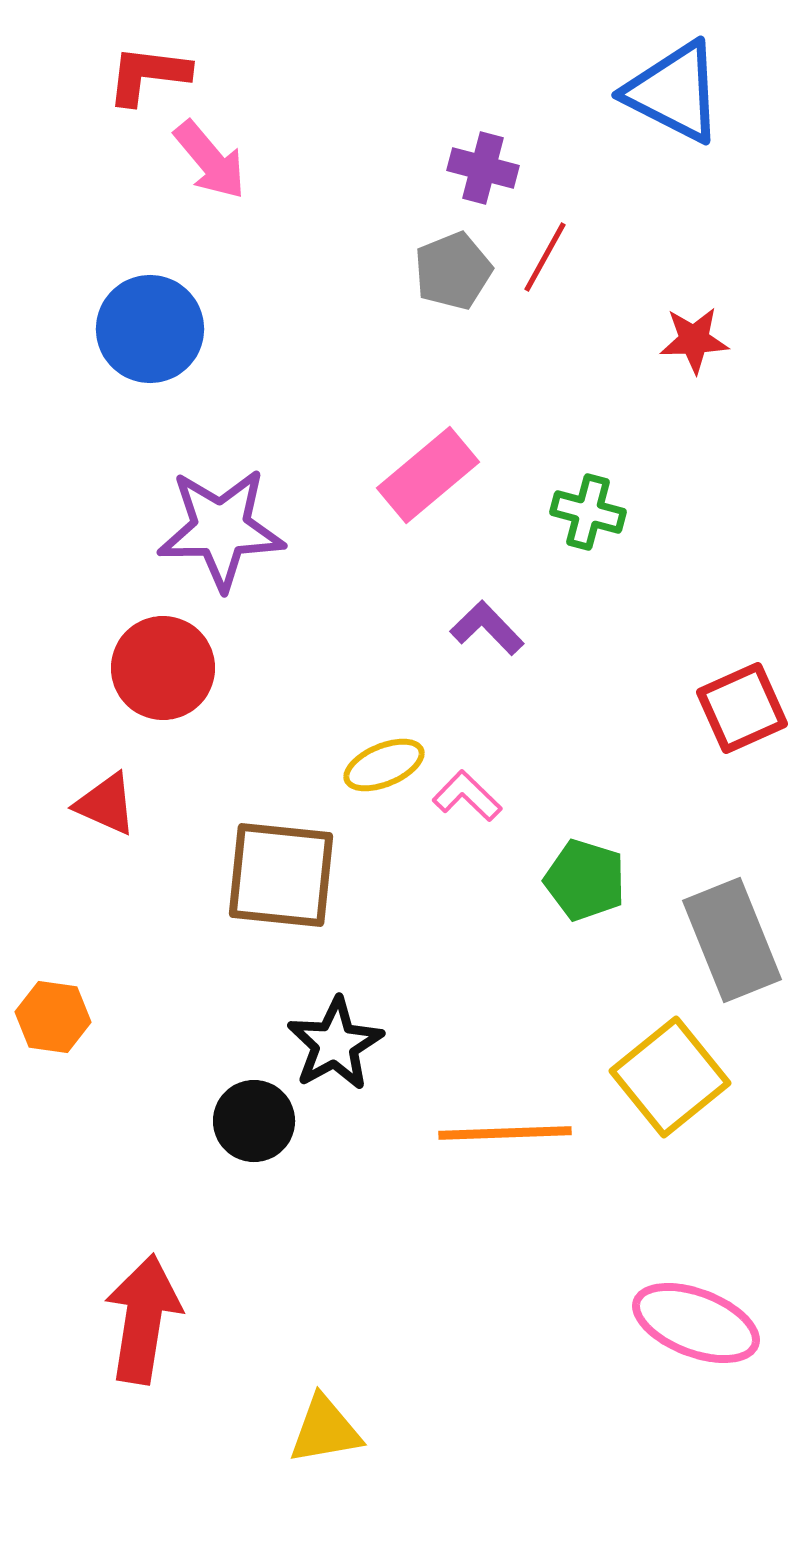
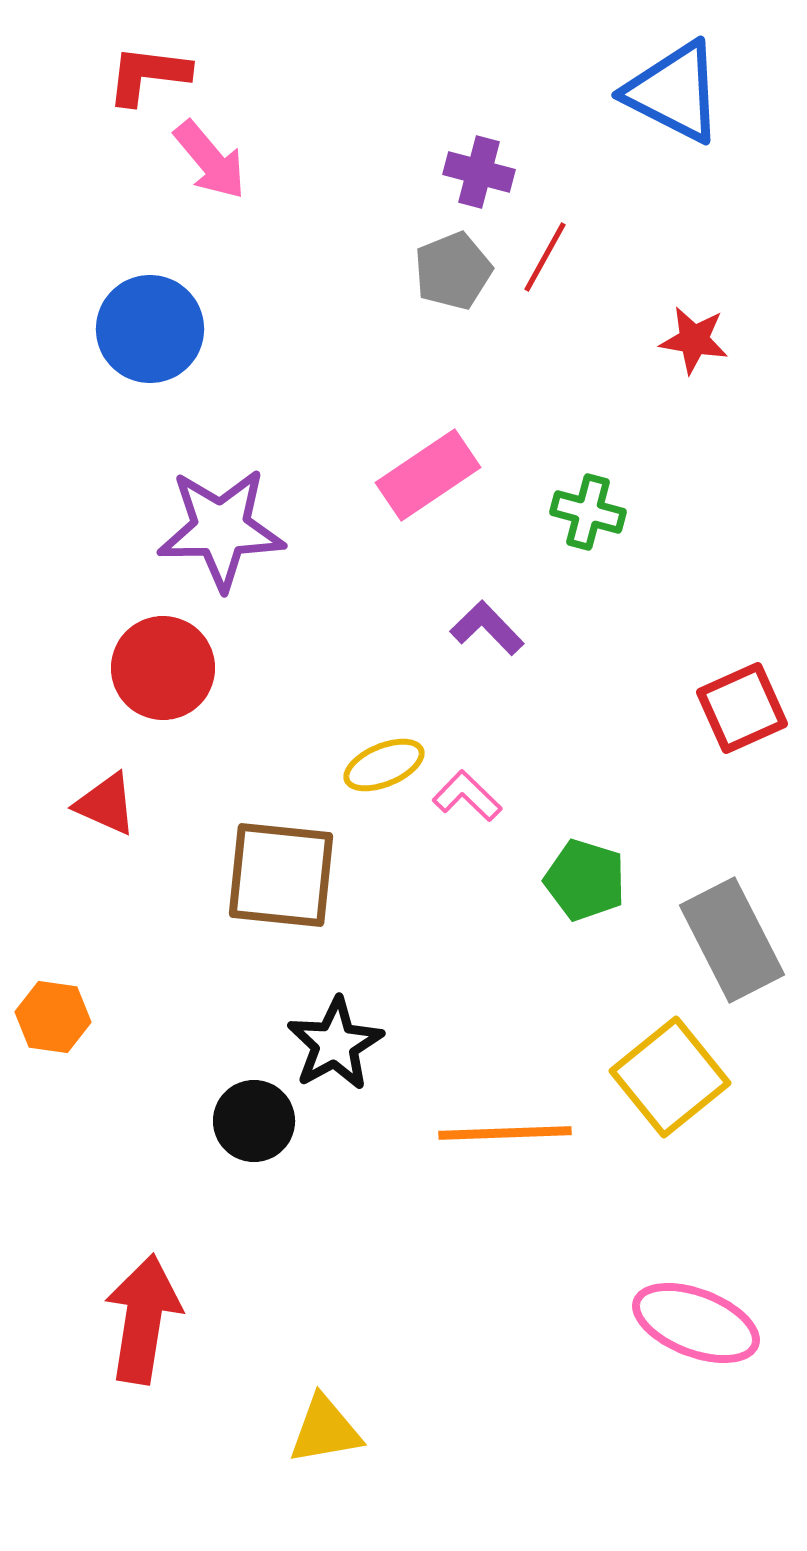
purple cross: moved 4 px left, 4 px down
red star: rotated 12 degrees clockwise
pink rectangle: rotated 6 degrees clockwise
gray rectangle: rotated 5 degrees counterclockwise
